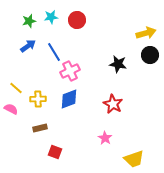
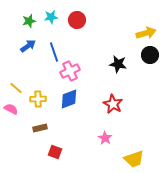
blue line: rotated 12 degrees clockwise
